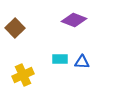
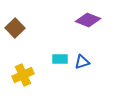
purple diamond: moved 14 px right
blue triangle: rotated 21 degrees counterclockwise
